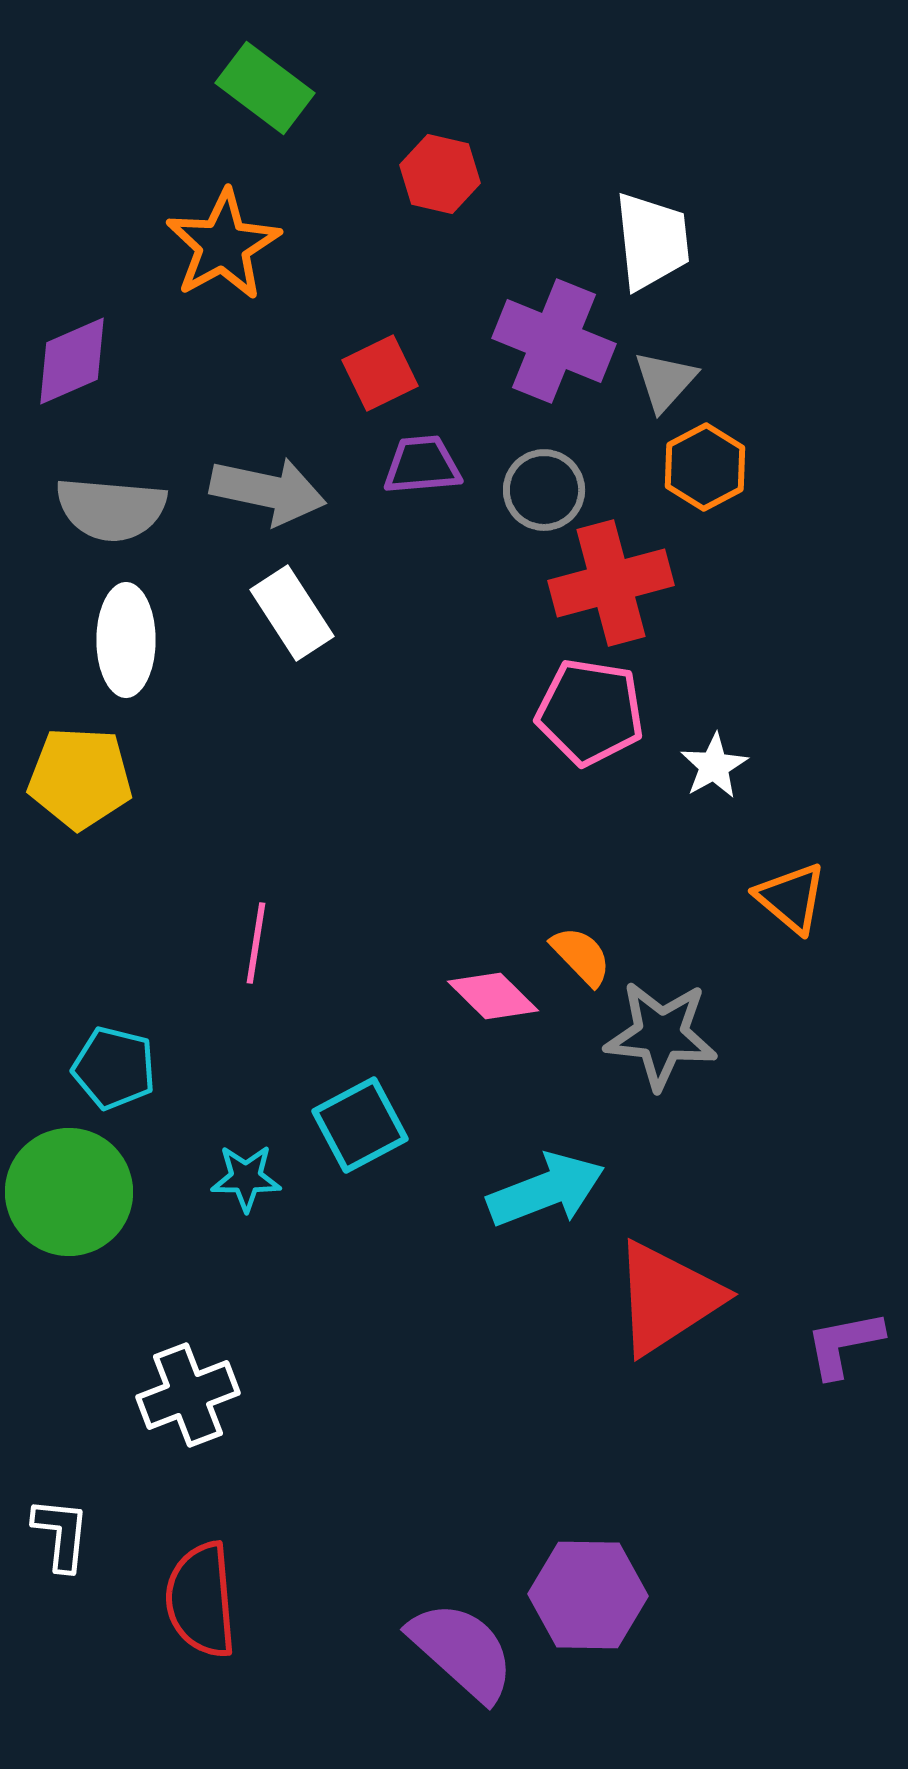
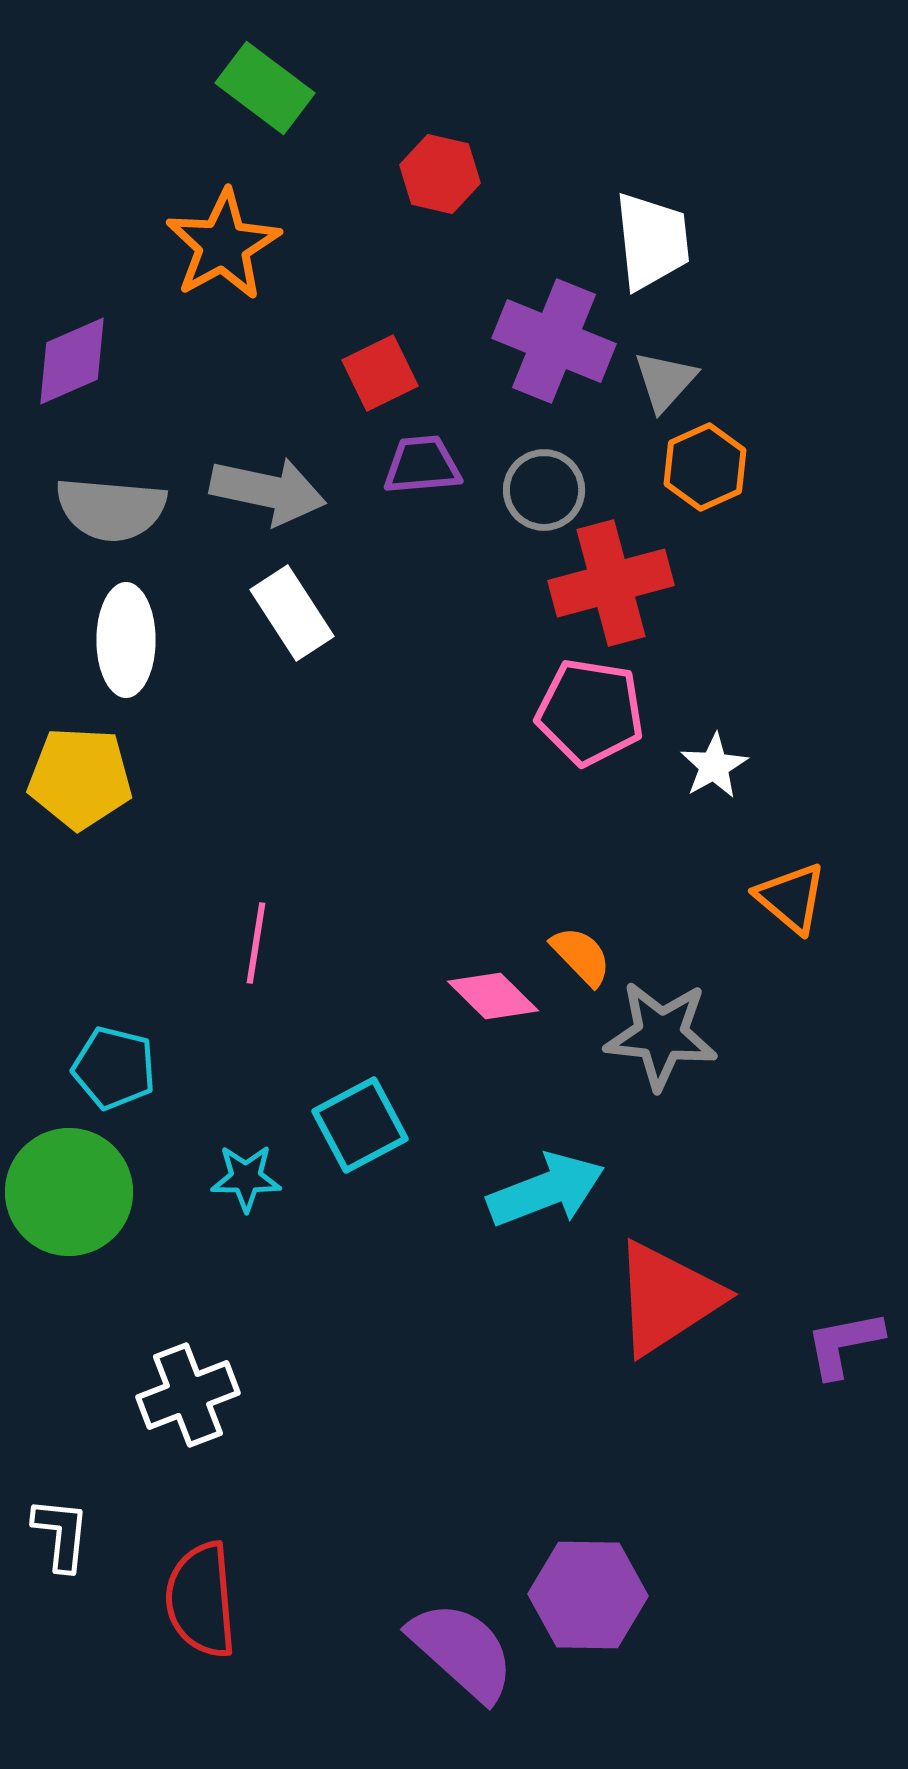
orange hexagon: rotated 4 degrees clockwise
